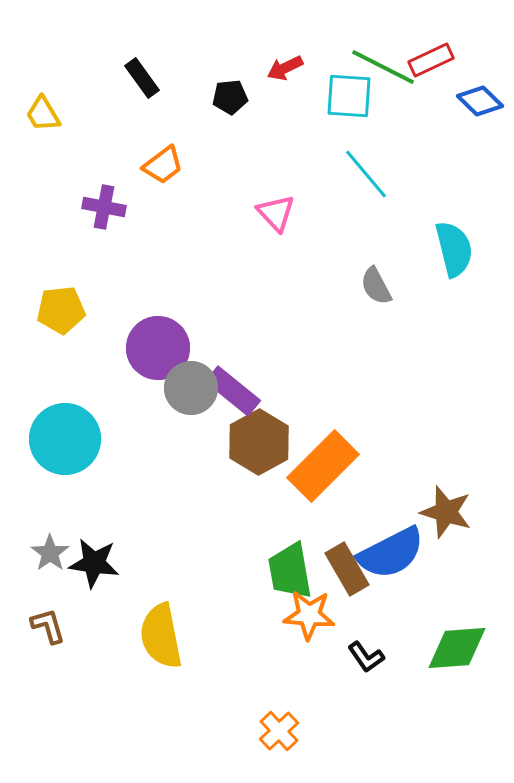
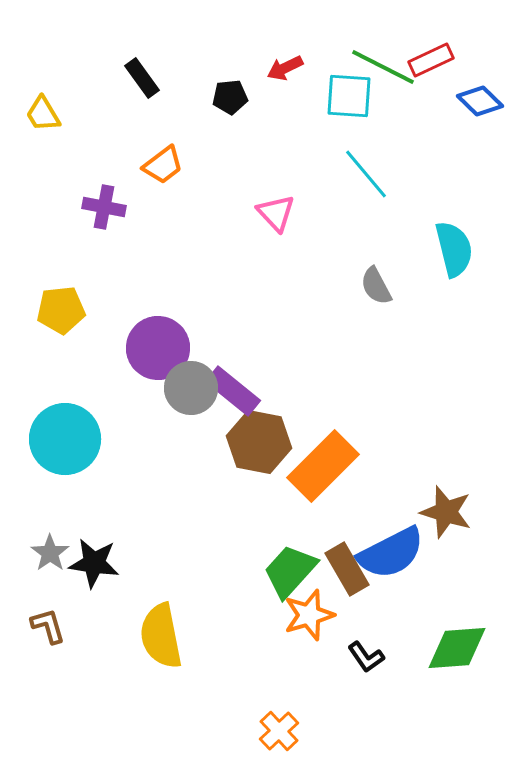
brown hexagon: rotated 20 degrees counterclockwise
green trapezoid: rotated 52 degrees clockwise
orange star: rotated 21 degrees counterclockwise
